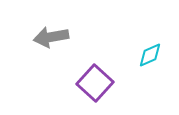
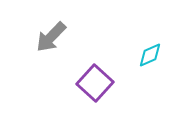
gray arrow: rotated 36 degrees counterclockwise
